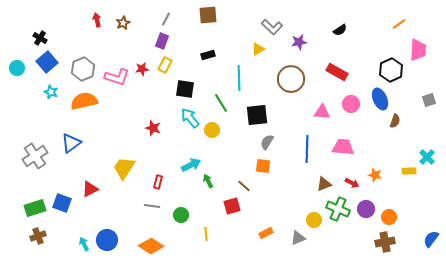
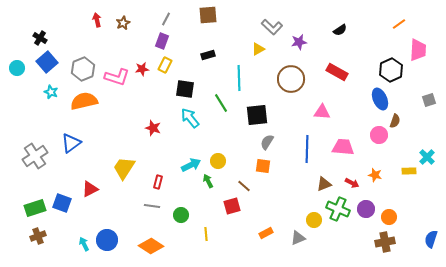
pink circle at (351, 104): moved 28 px right, 31 px down
yellow circle at (212, 130): moved 6 px right, 31 px down
blue semicircle at (431, 239): rotated 18 degrees counterclockwise
